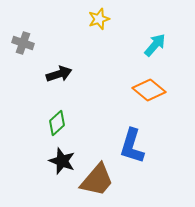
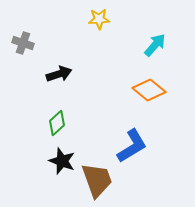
yellow star: rotated 15 degrees clockwise
blue L-shape: rotated 138 degrees counterclockwise
brown trapezoid: rotated 60 degrees counterclockwise
